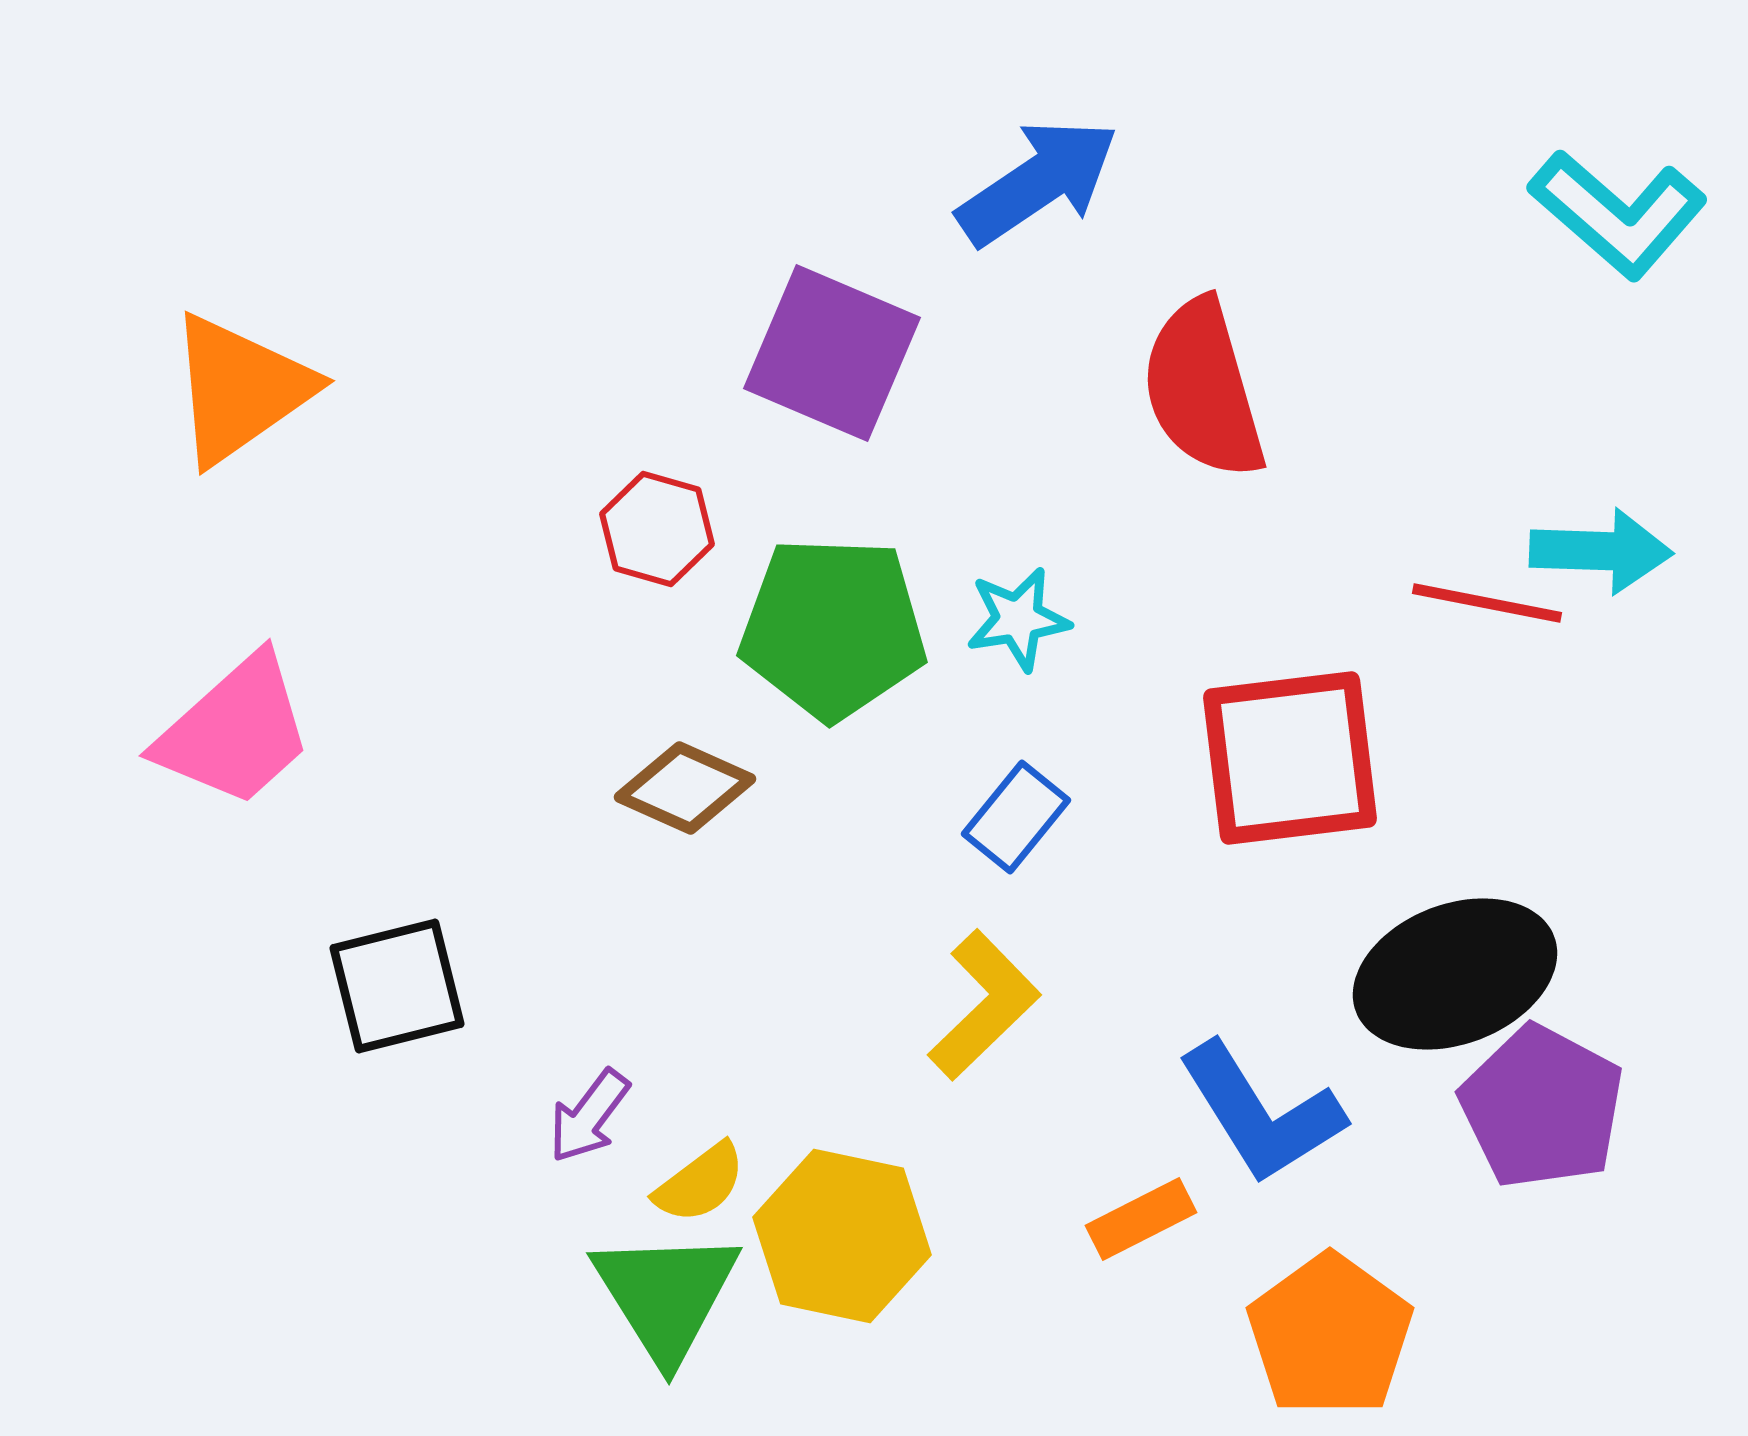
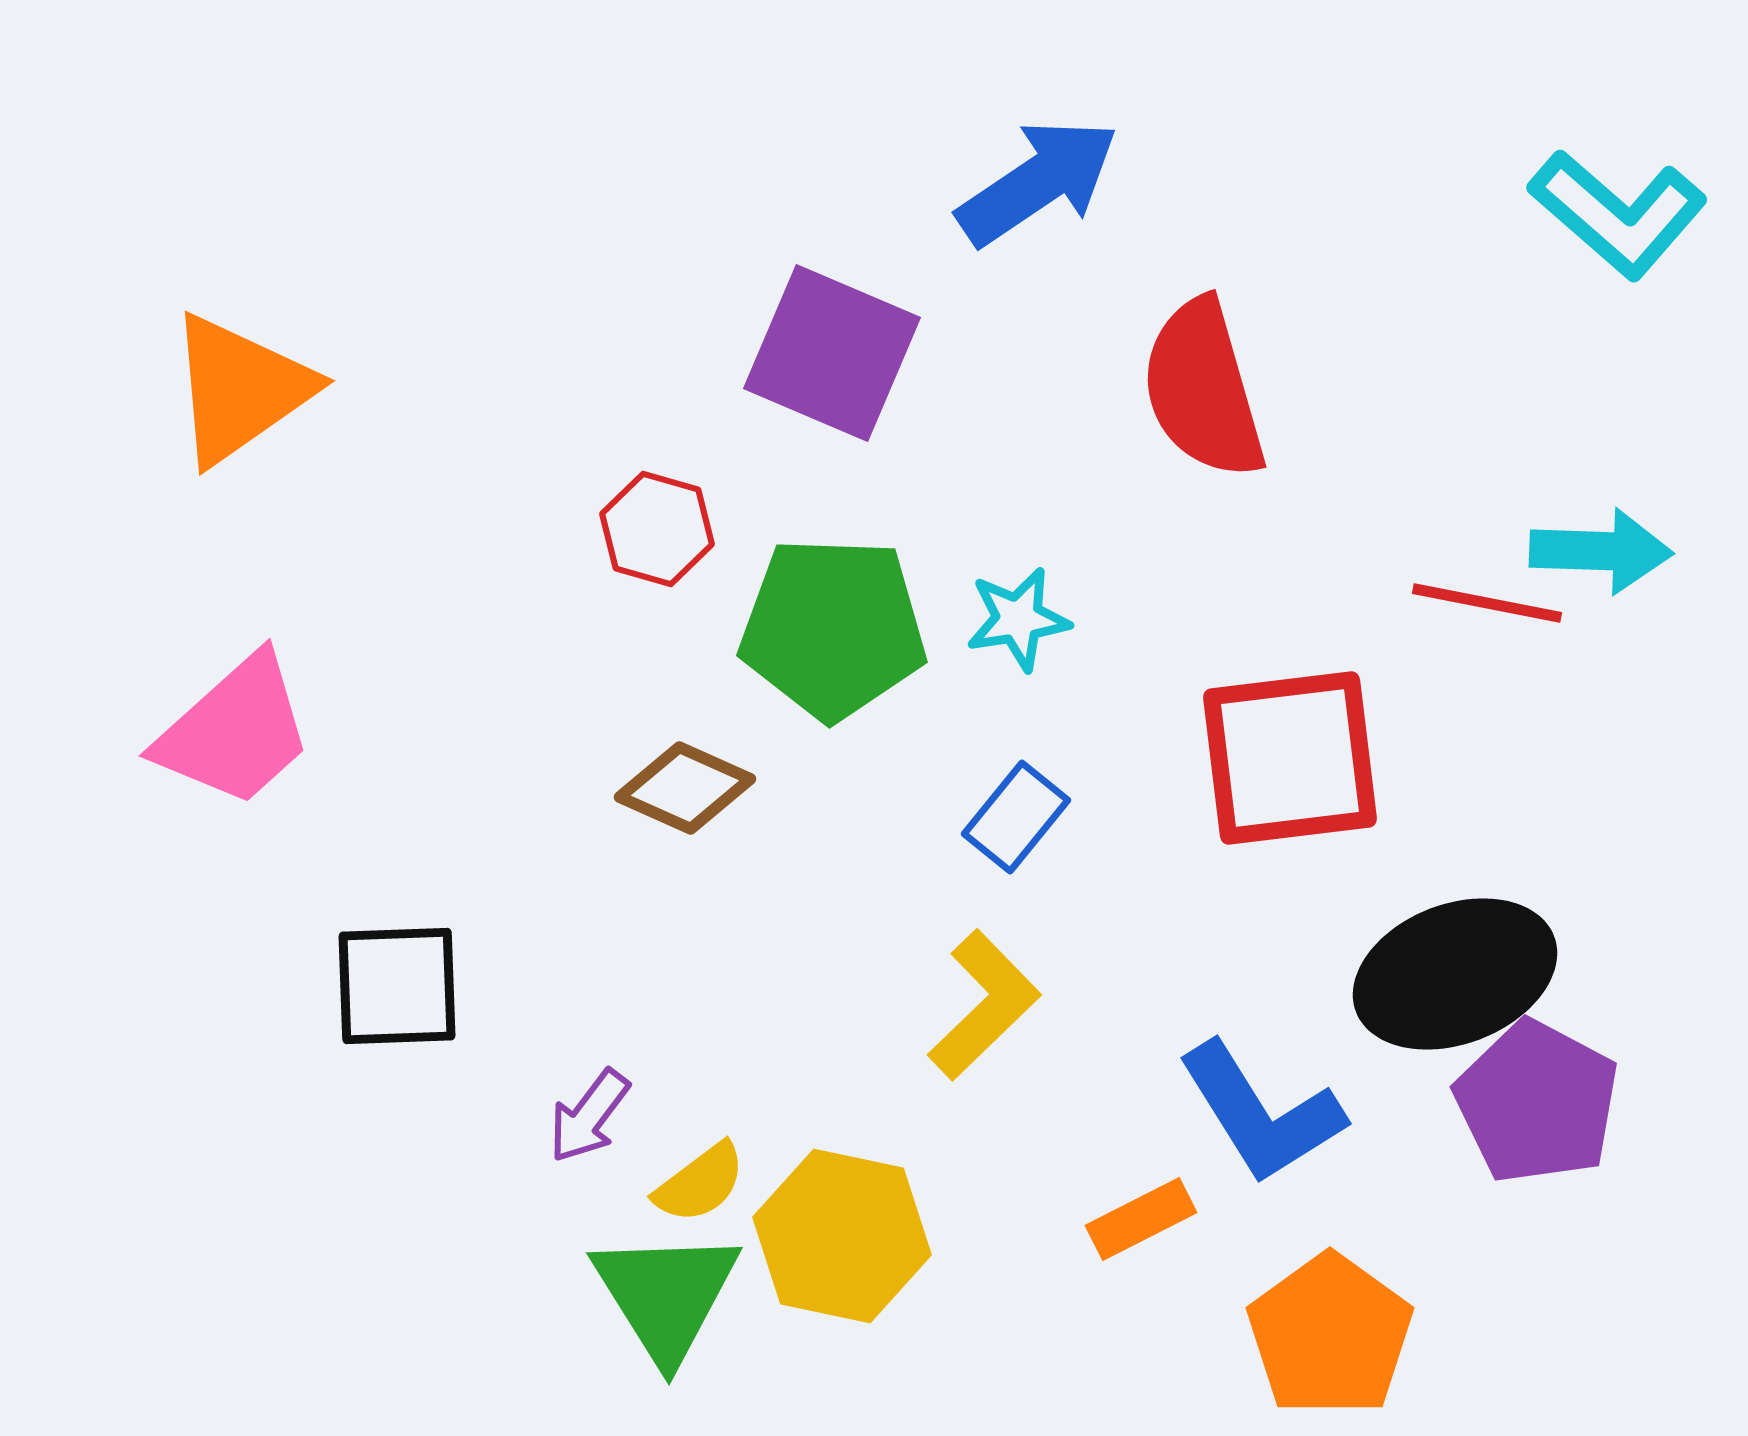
black square: rotated 12 degrees clockwise
purple pentagon: moved 5 px left, 5 px up
